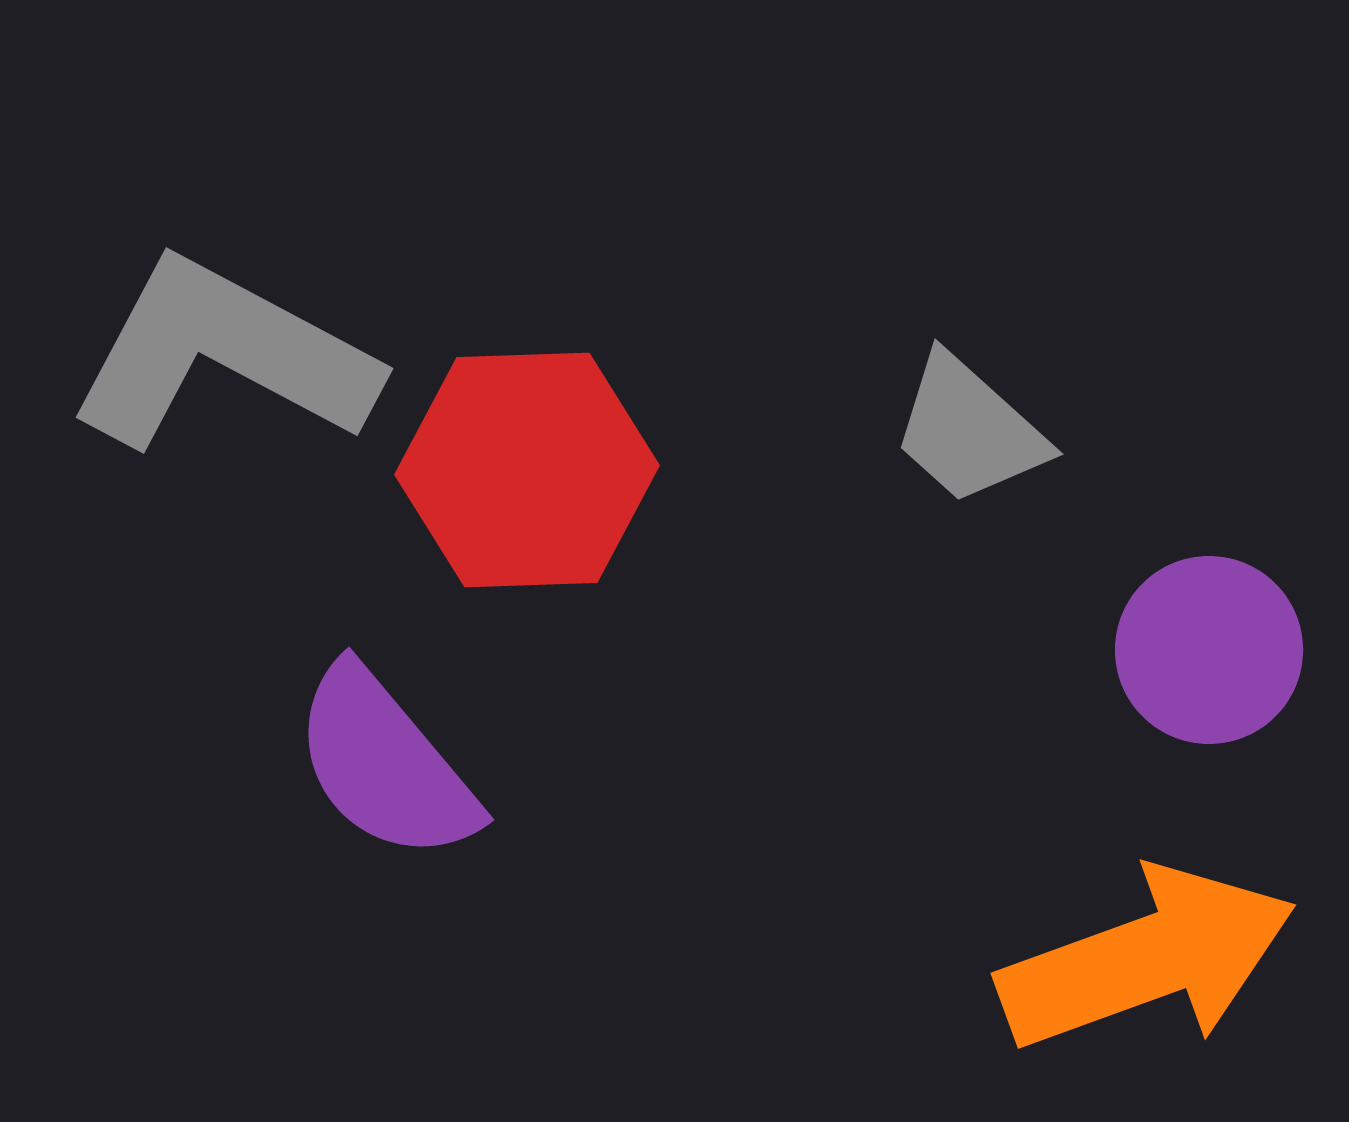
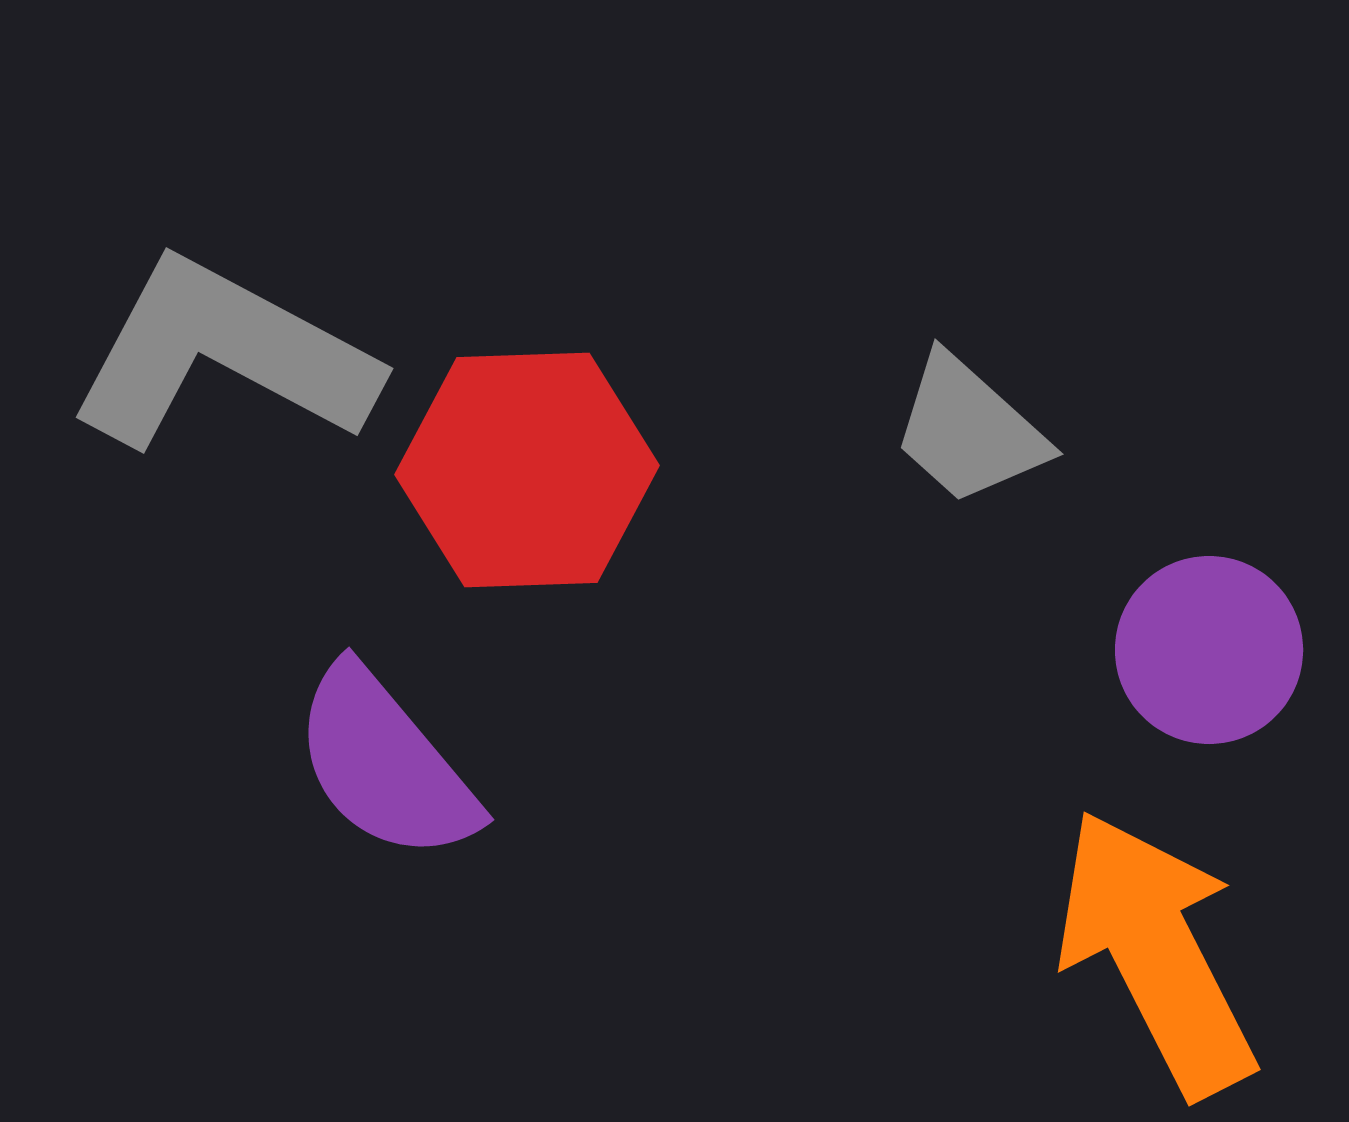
orange arrow: moved 9 px right, 6 px up; rotated 97 degrees counterclockwise
